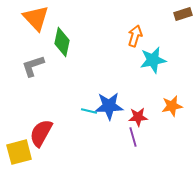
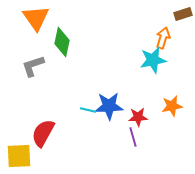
orange triangle: rotated 8 degrees clockwise
orange arrow: moved 28 px right, 2 px down
cyan line: moved 1 px left, 1 px up
red semicircle: moved 2 px right
yellow square: moved 4 px down; rotated 12 degrees clockwise
